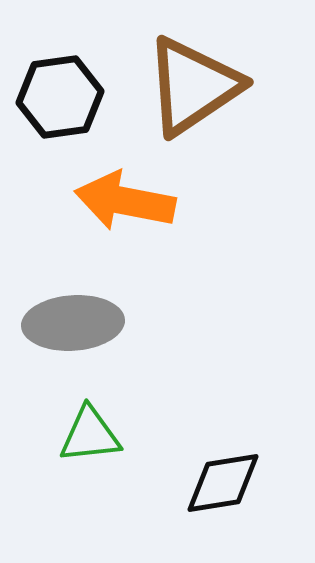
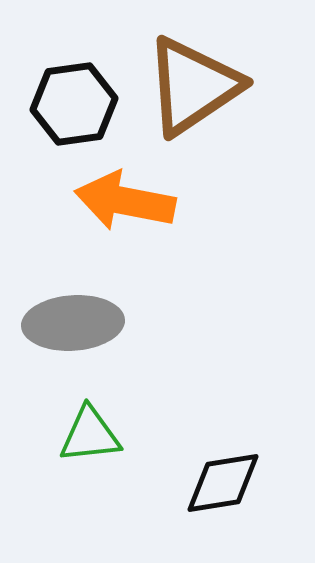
black hexagon: moved 14 px right, 7 px down
